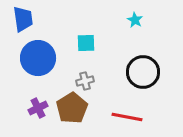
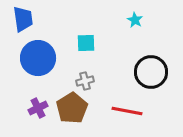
black circle: moved 8 px right
red line: moved 6 px up
